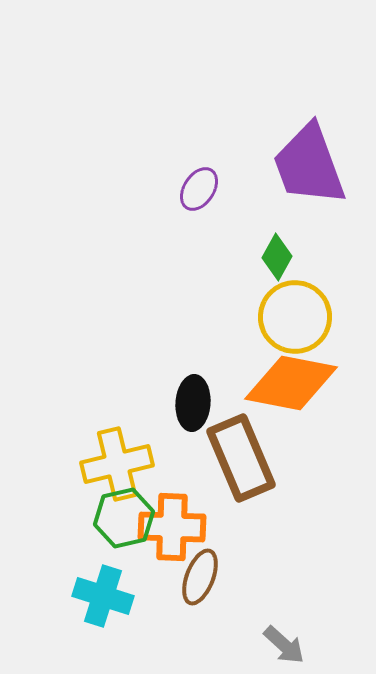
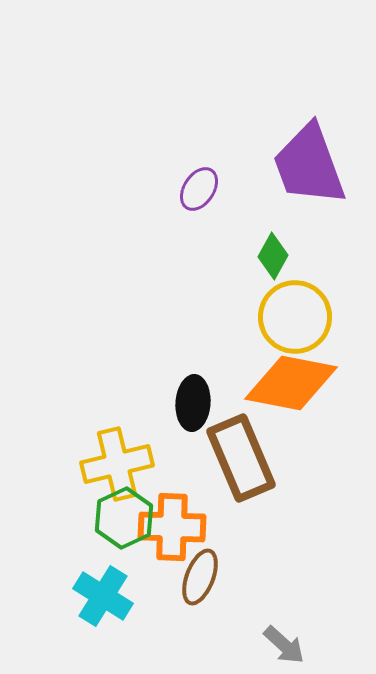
green diamond: moved 4 px left, 1 px up
green hexagon: rotated 12 degrees counterclockwise
cyan cross: rotated 14 degrees clockwise
